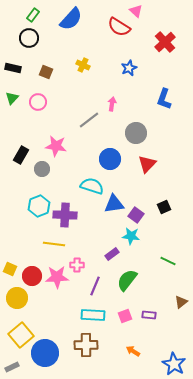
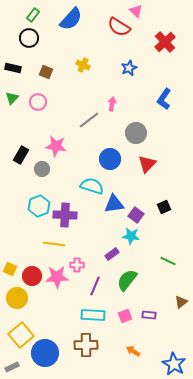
blue L-shape at (164, 99): rotated 15 degrees clockwise
